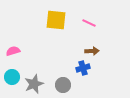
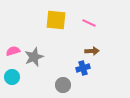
gray star: moved 27 px up
